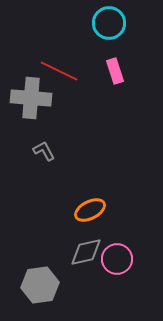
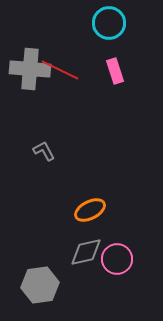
red line: moved 1 px right, 1 px up
gray cross: moved 1 px left, 29 px up
